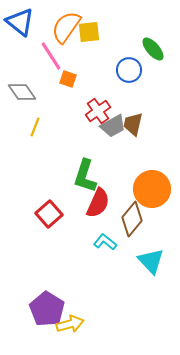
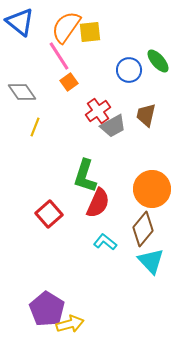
yellow square: moved 1 px right
green ellipse: moved 5 px right, 12 px down
pink line: moved 8 px right
orange square: moved 1 px right, 3 px down; rotated 36 degrees clockwise
brown trapezoid: moved 13 px right, 9 px up
brown diamond: moved 11 px right, 10 px down
